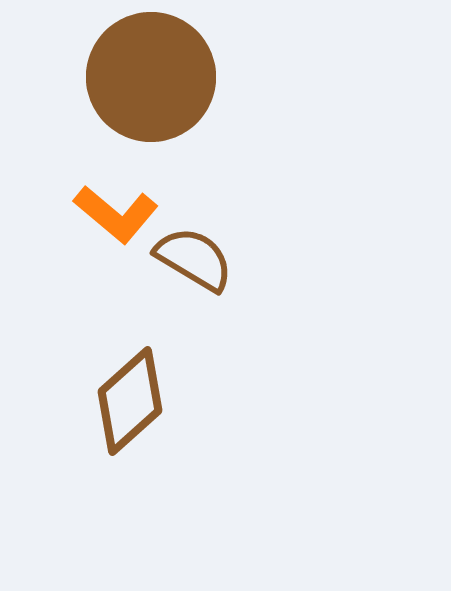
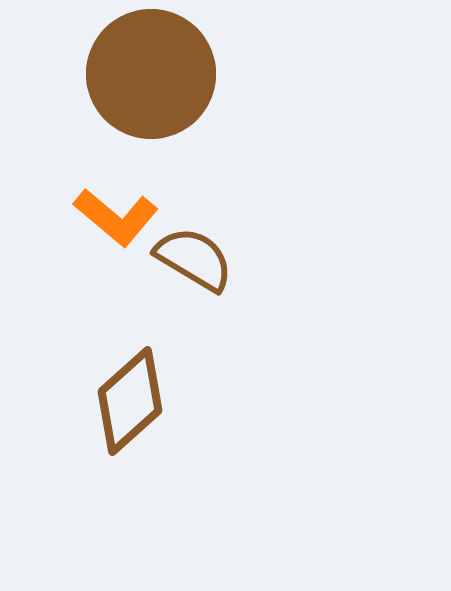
brown circle: moved 3 px up
orange L-shape: moved 3 px down
